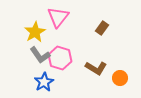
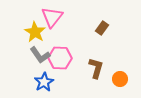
pink triangle: moved 6 px left
yellow star: rotated 10 degrees counterclockwise
pink hexagon: rotated 15 degrees counterclockwise
brown L-shape: rotated 105 degrees counterclockwise
orange circle: moved 1 px down
